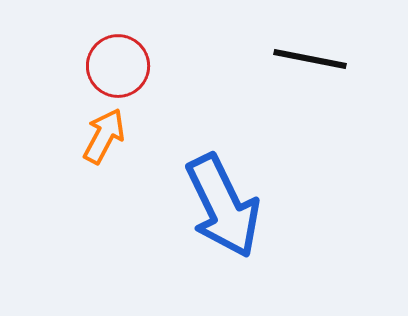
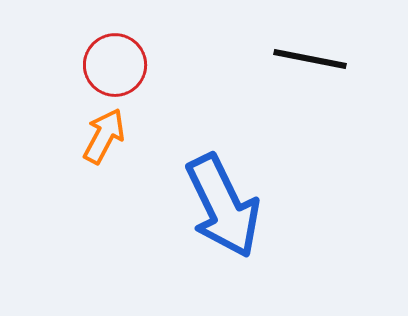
red circle: moved 3 px left, 1 px up
